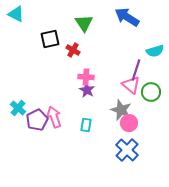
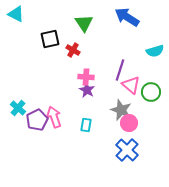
purple line: moved 16 px left
